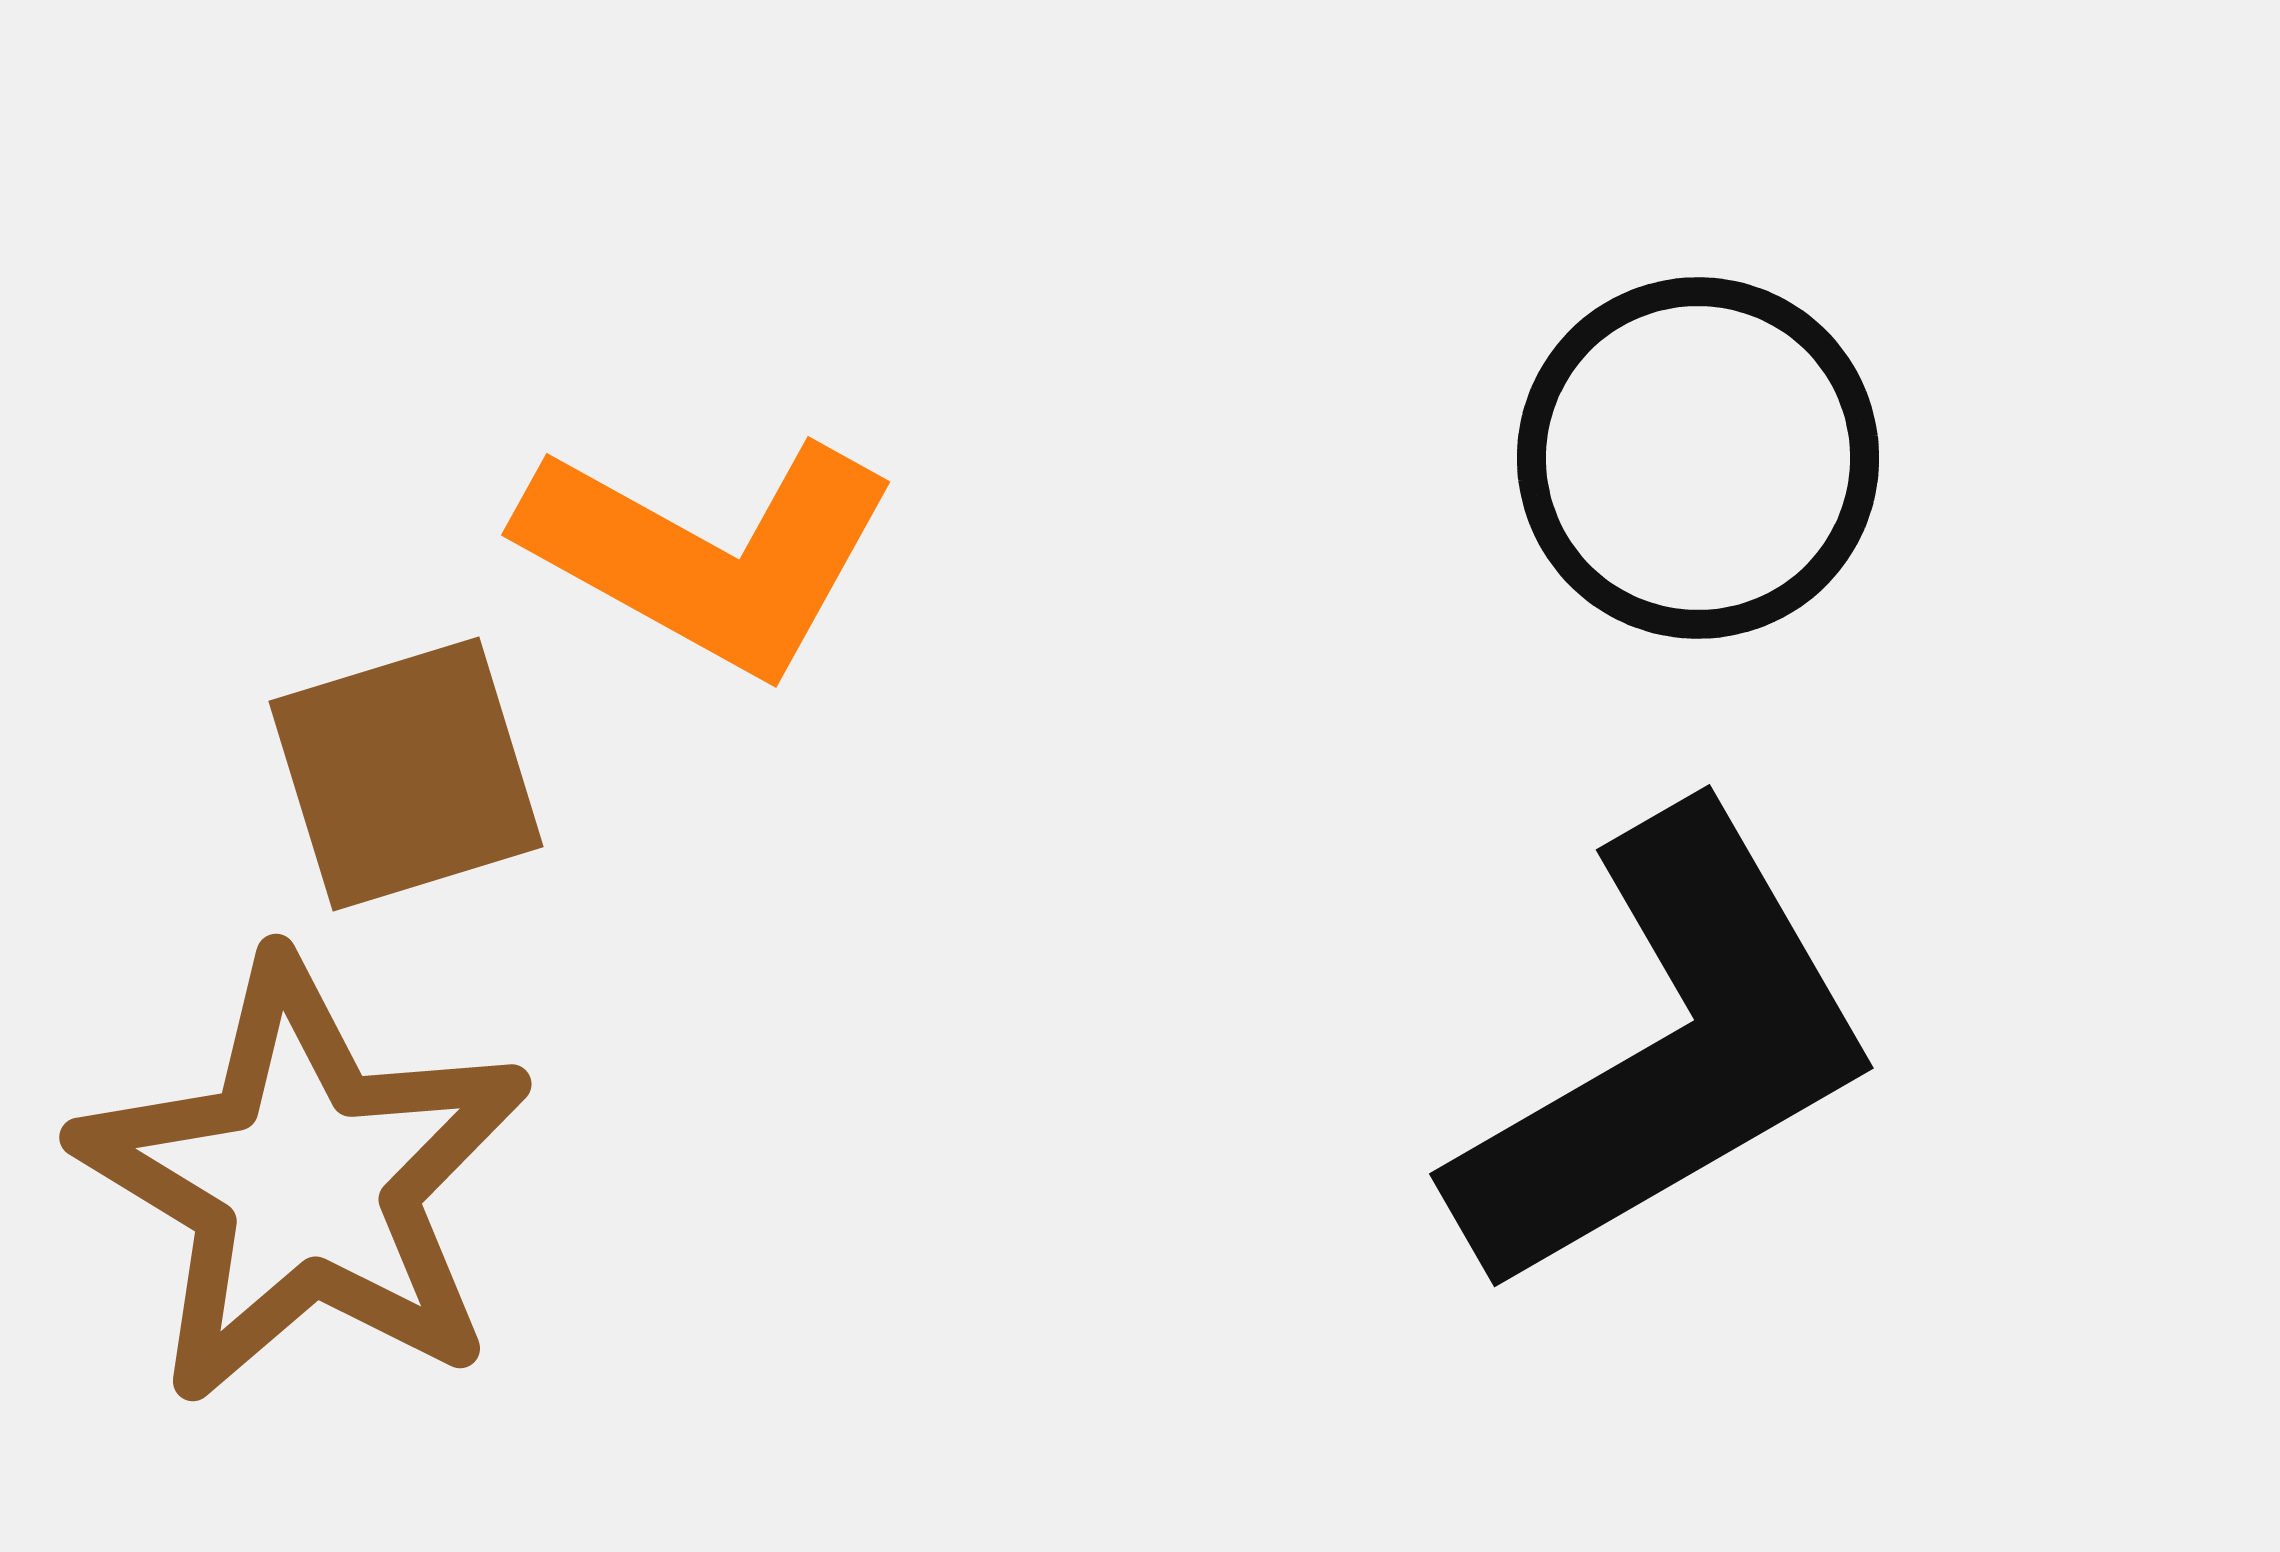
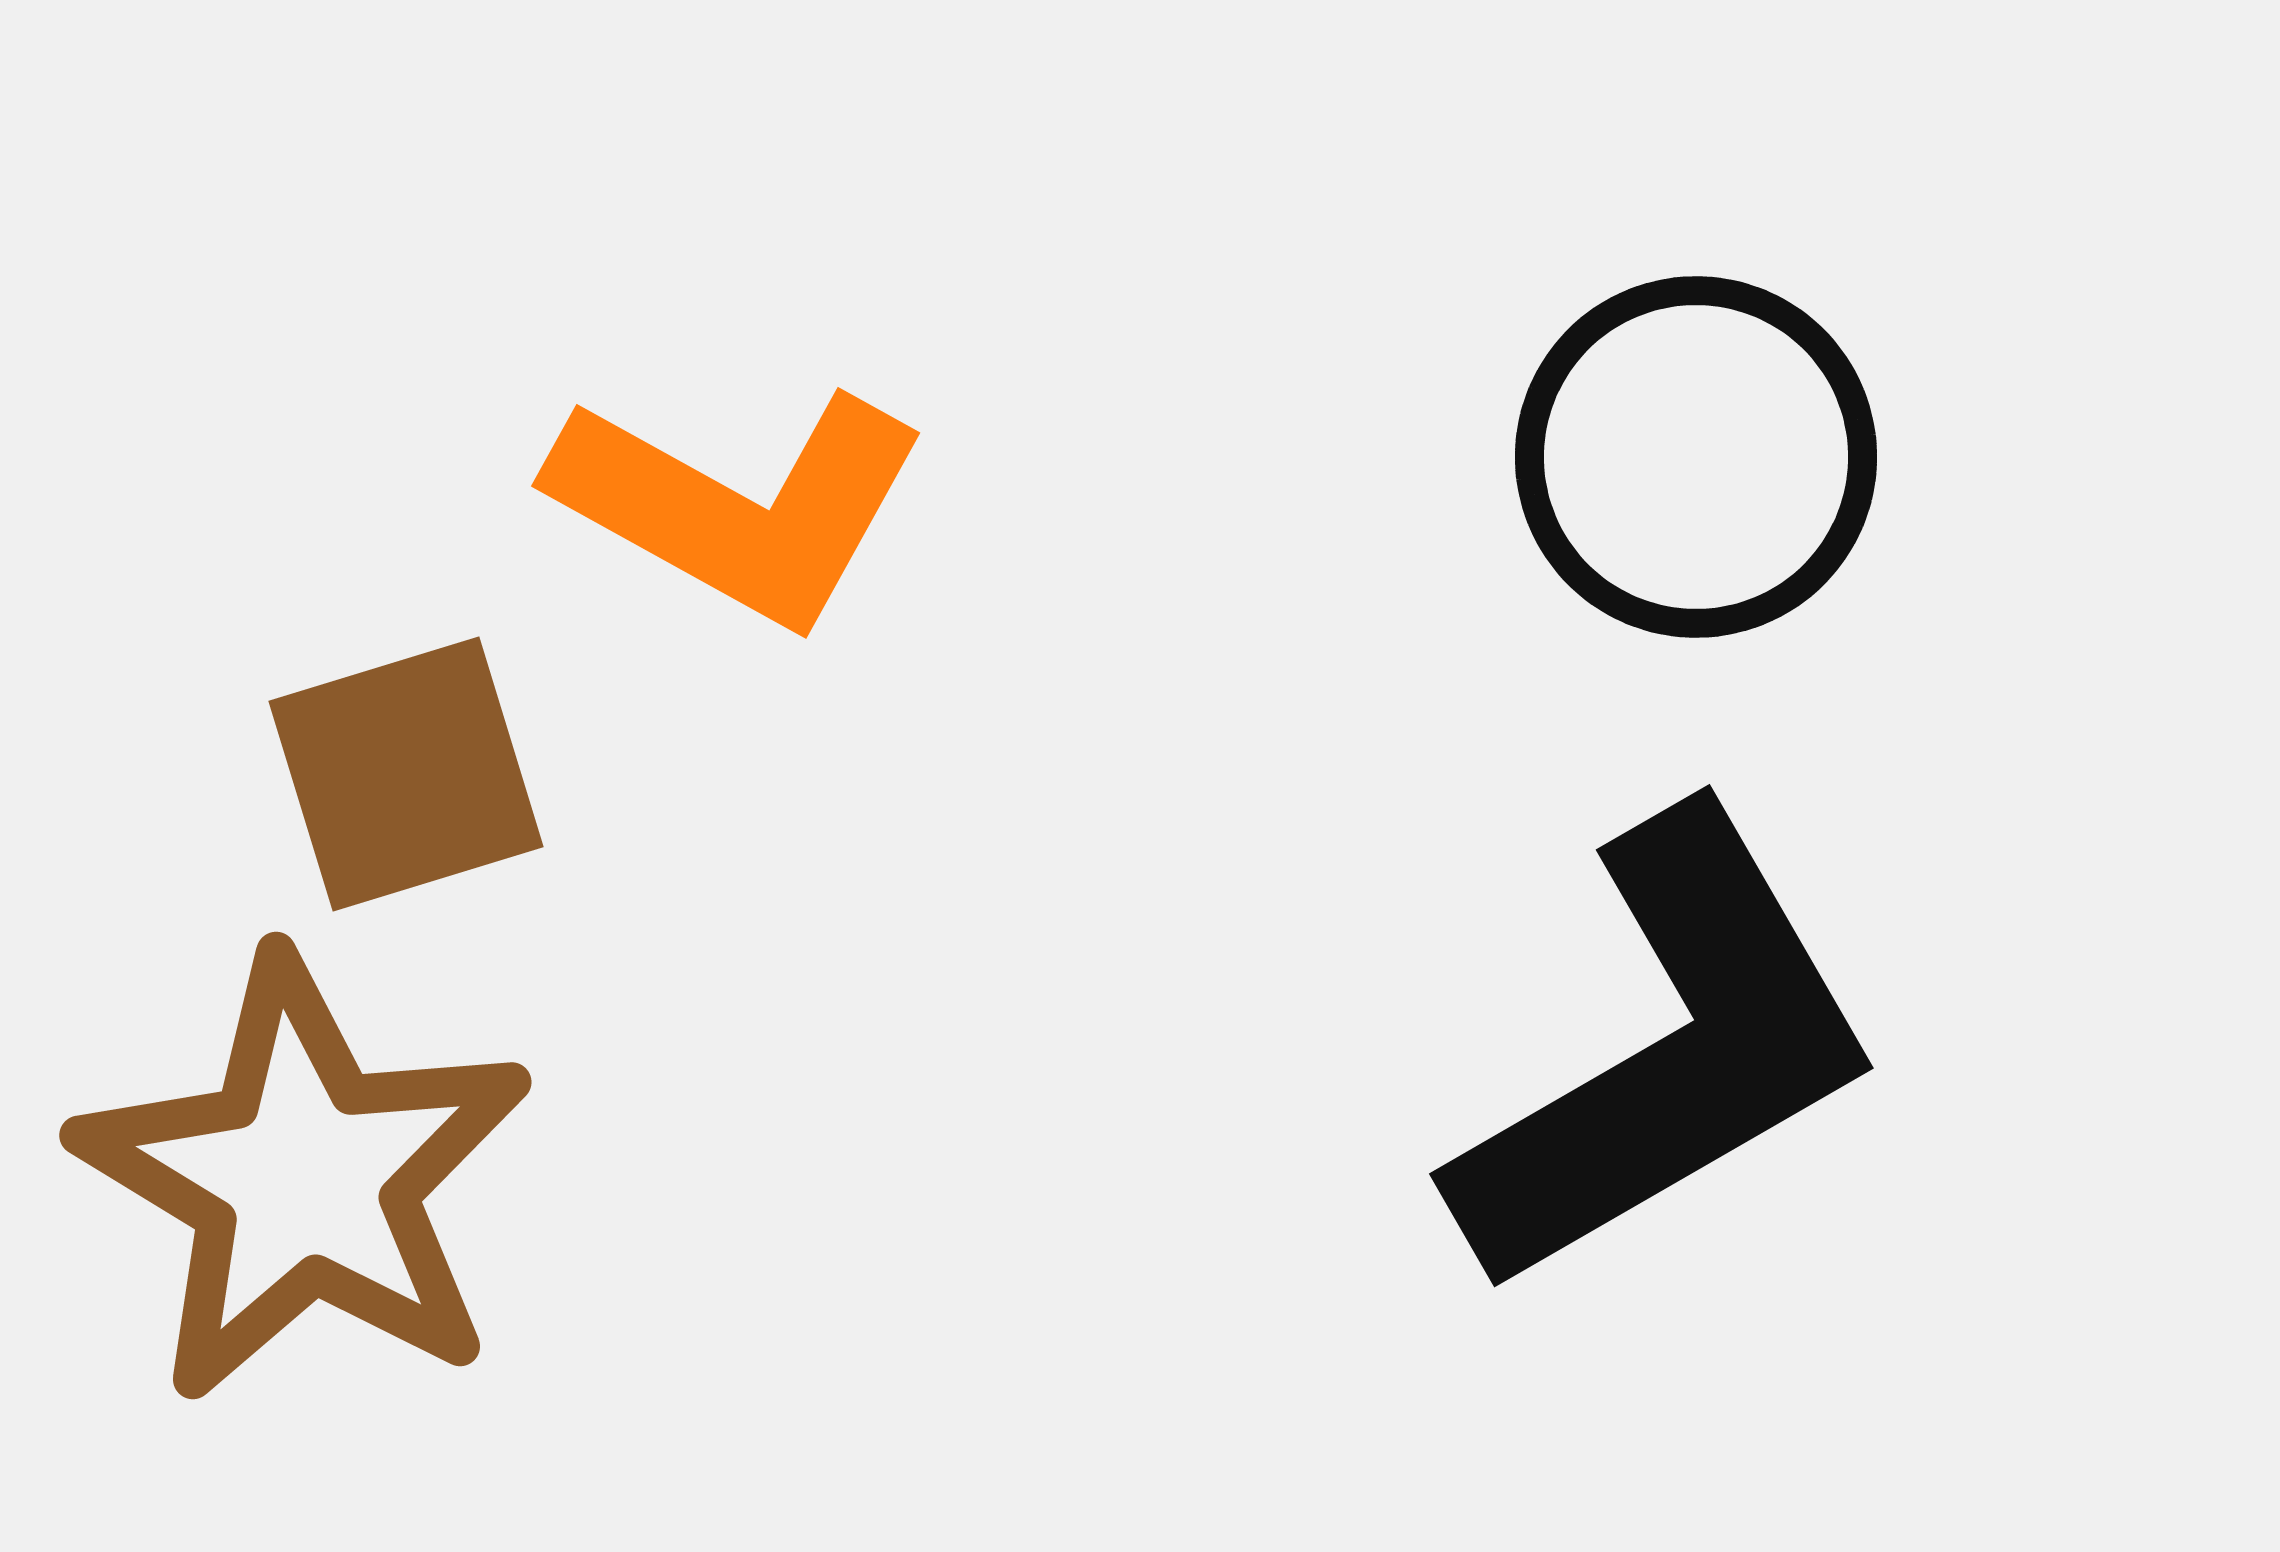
black circle: moved 2 px left, 1 px up
orange L-shape: moved 30 px right, 49 px up
brown star: moved 2 px up
